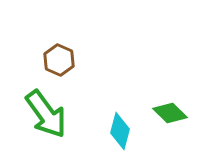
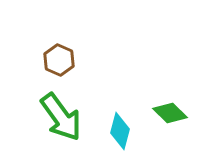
green arrow: moved 15 px right, 3 px down
